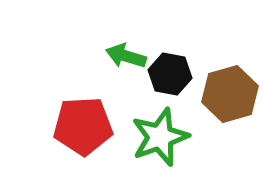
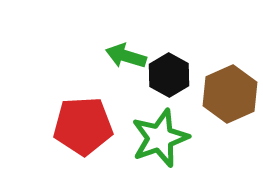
black hexagon: moved 1 px left, 1 px down; rotated 18 degrees clockwise
brown hexagon: rotated 8 degrees counterclockwise
green star: moved 1 px down
